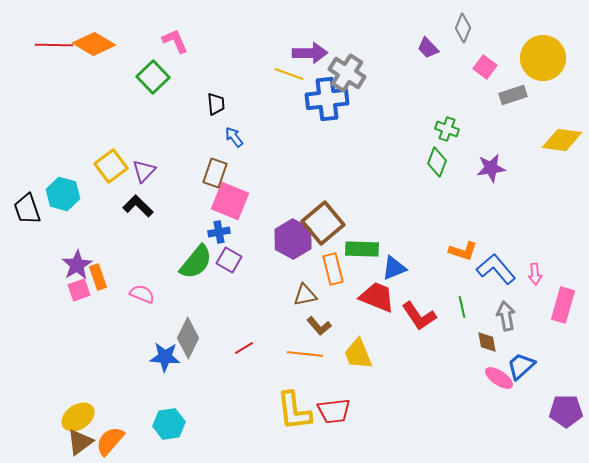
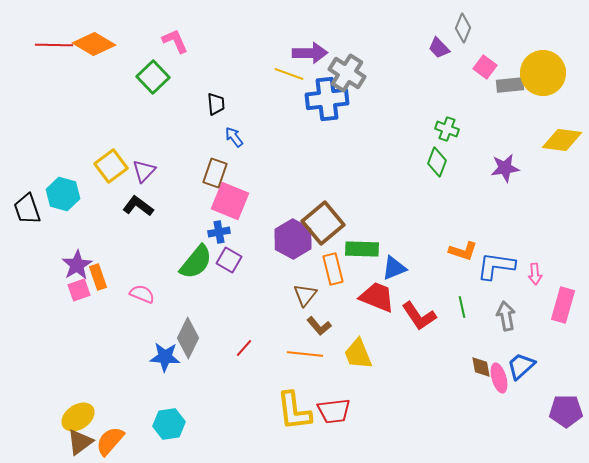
purple trapezoid at (428, 48): moved 11 px right
yellow circle at (543, 58): moved 15 px down
gray rectangle at (513, 95): moved 3 px left, 10 px up; rotated 12 degrees clockwise
purple star at (491, 168): moved 14 px right
black L-shape at (138, 206): rotated 8 degrees counterclockwise
blue L-shape at (496, 269): moved 3 px up; rotated 42 degrees counterclockwise
brown triangle at (305, 295): rotated 40 degrees counterclockwise
brown diamond at (487, 342): moved 6 px left, 25 px down
red line at (244, 348): rotated 18 degrees counterclockwise
pink ellipse at (499, 378): rotated 40 degrees clockwise
